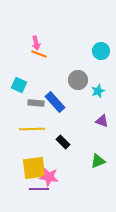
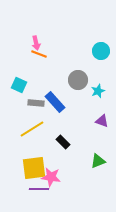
yellow line: rotated 30 degrees counterclockwise
pink star: moved 2 px right
